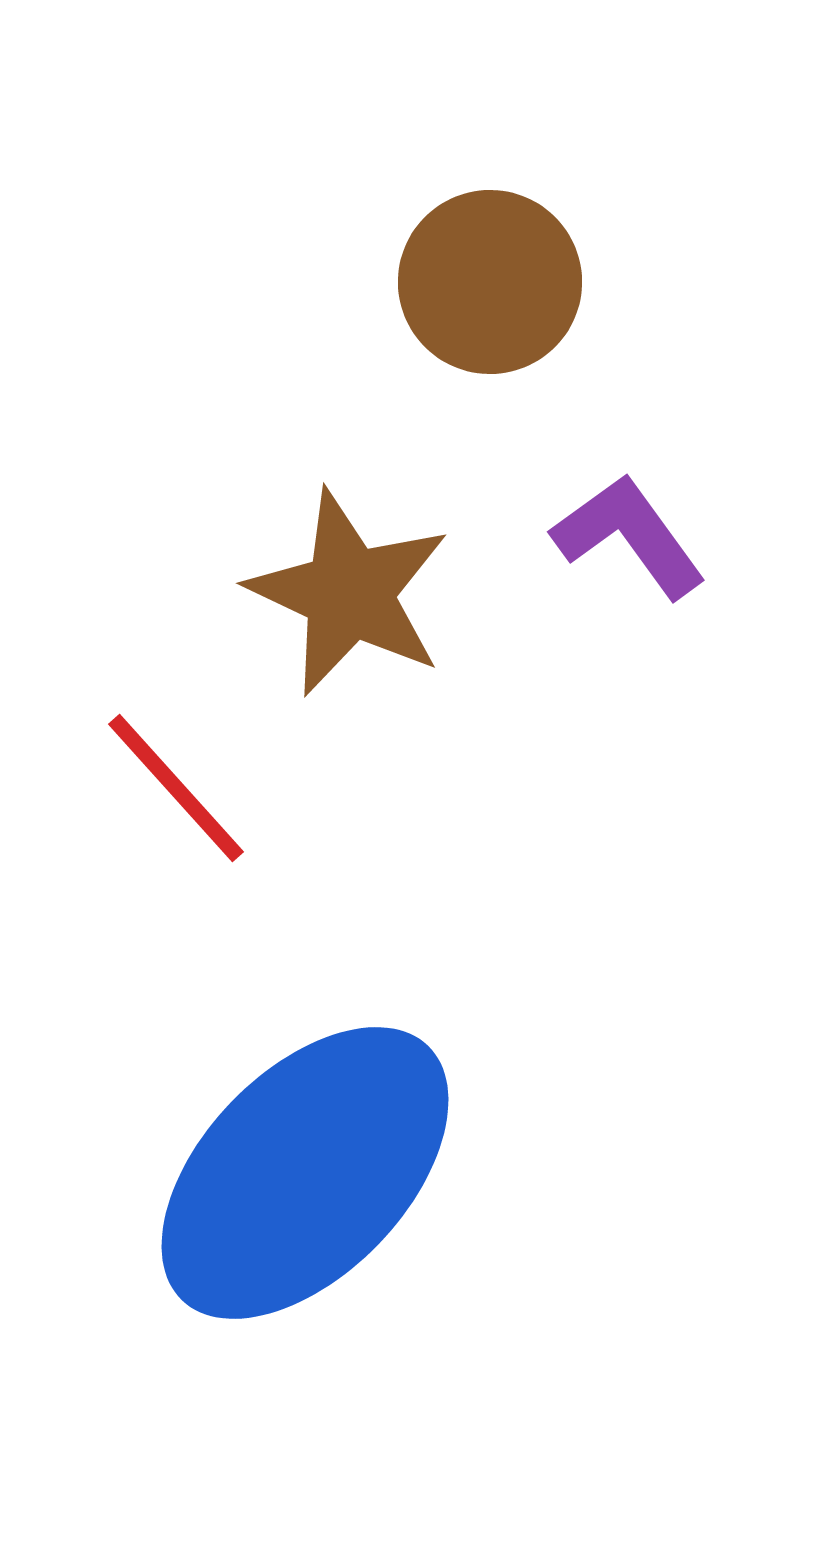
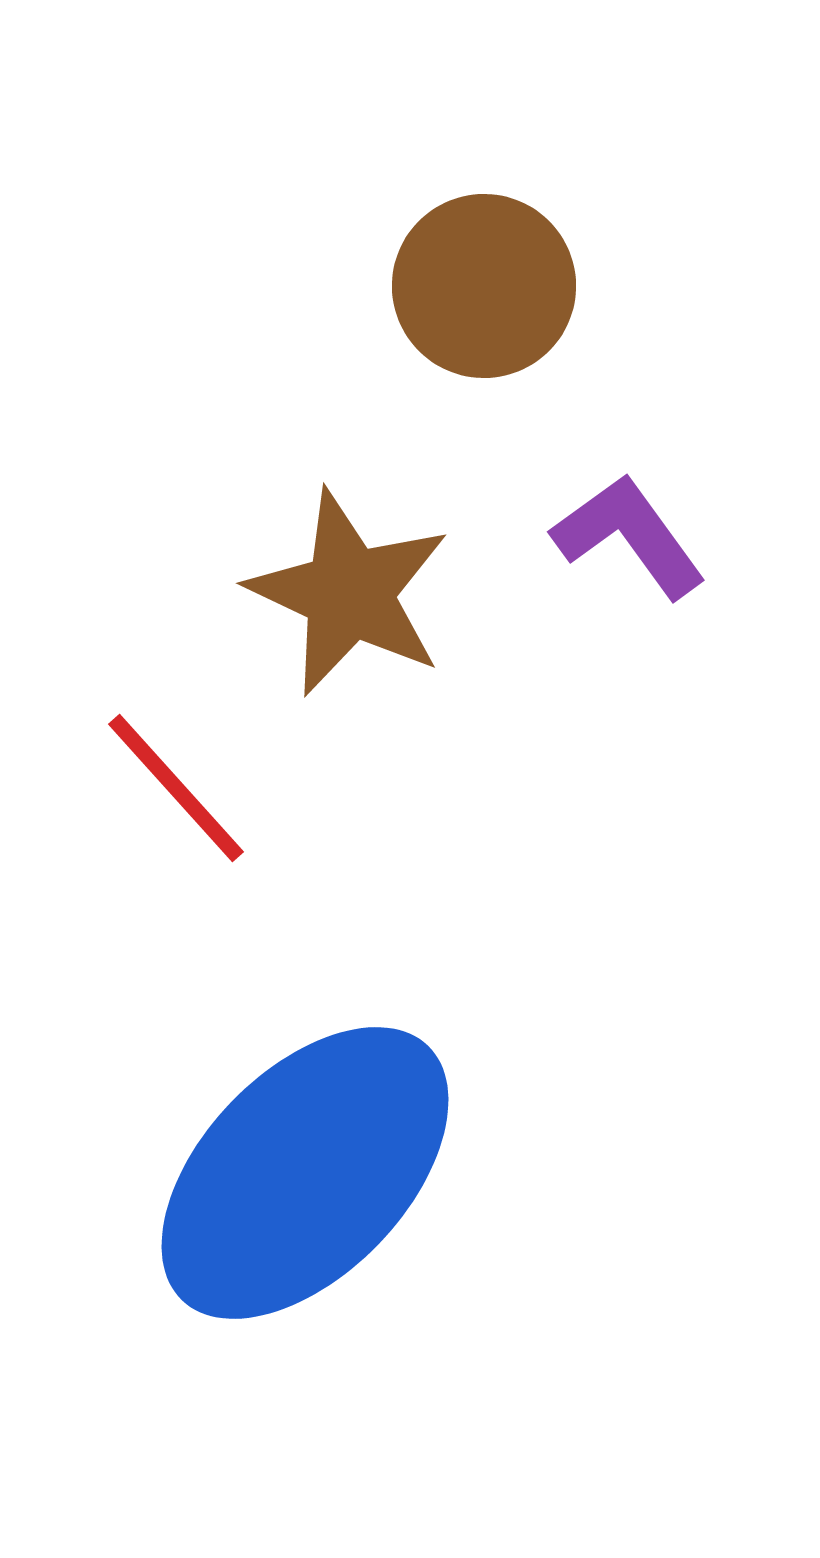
brown circle: moved 6 px left, 4 px down
